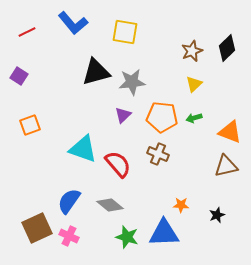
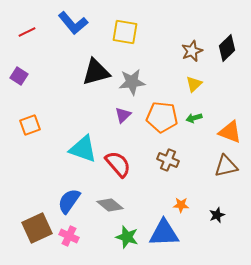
brown cross: moved 10 px right, 6 px down
